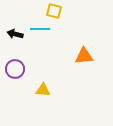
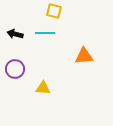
cyan line: moved 5 px right, 4 px down
yellow triangle: moved 2 px up
